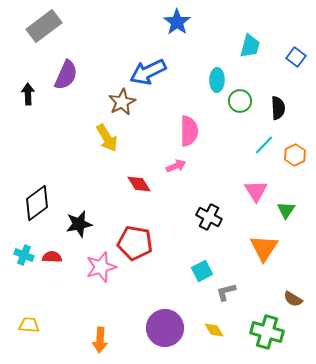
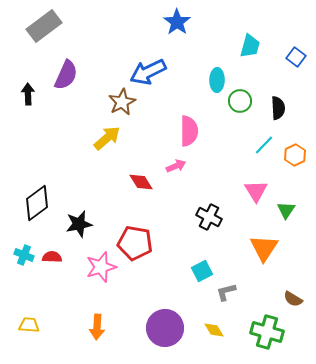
yellow arrow: rotated 100 degrees counterclockwise
red diamond: moved 2 px right, 2 px up
orange arrow: moved 3 px left, 13 px up
